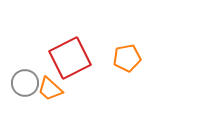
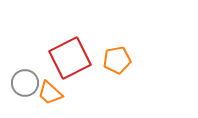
orange pentagon: moved 10 px left, 2 px down
orange trapezoid: moved 4 px down
